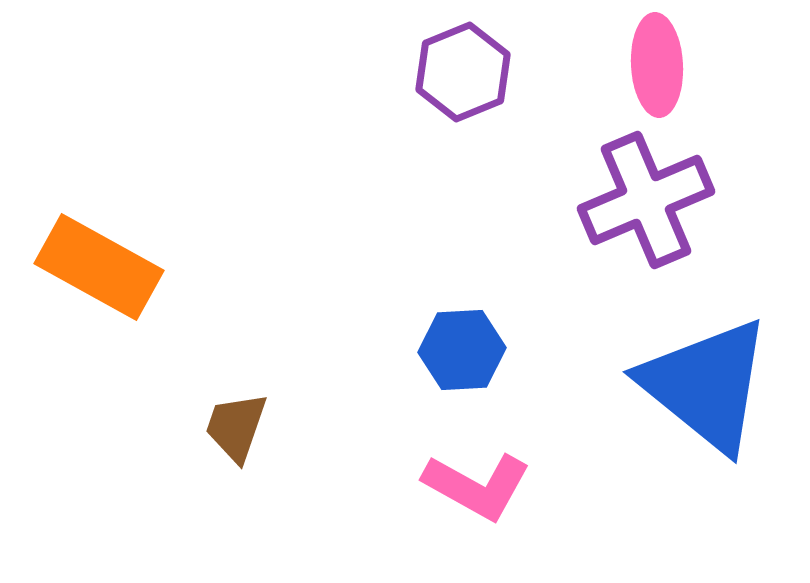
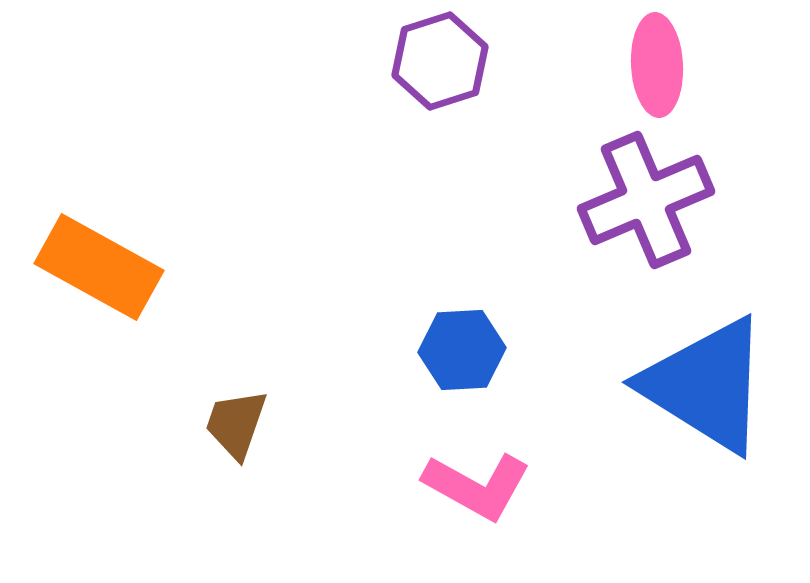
purple hexagon: moved 23 px left, 11 px up; rotated 4 degrees clockwise
blue triangle: rotated 7 degrees counterclockwise
brown trapezoid: moved 3 px up
